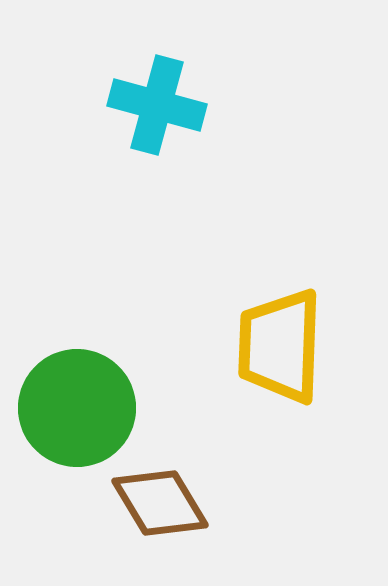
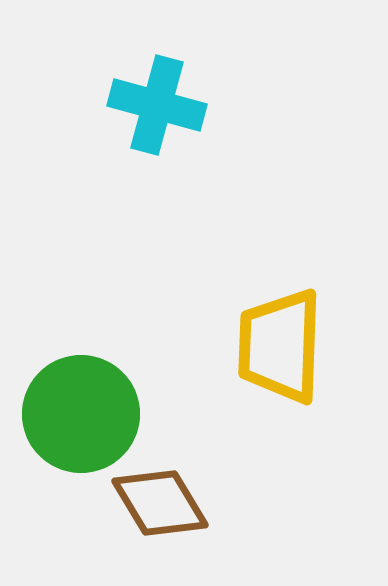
green circle: moved 4 px right, 6 px down
